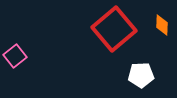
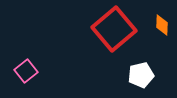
pink square: moved 11 px right, 15 px down
white pentagon: rotated 10 degrees counterclockwise
